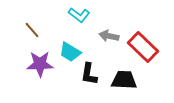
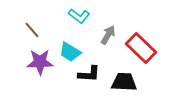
cyan L-shape: moved 1 px down
gray arrow: moved 1 px left, 1 px up; rotated 108 degrees clockwise
red rectangle: moved 2 px left, 1 px down
purple star: moved 2 px up
black L-shape: rotated 95 degrees counterclockwise
black trapezoid: moved 2 px down
